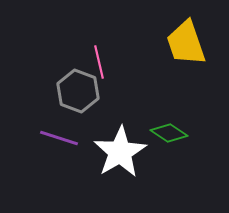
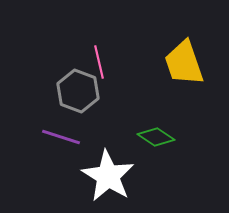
yellow trapezoid: moved 2 px left, 20 px down
green diamond: moved 13 px left, 4 px down
purple line: moved 2 px right, 1 px up
white star: moved 12 px left, 24 px down; rotated 10 degrees counterclockwise
